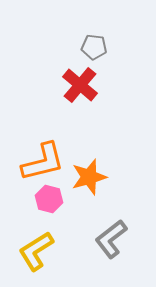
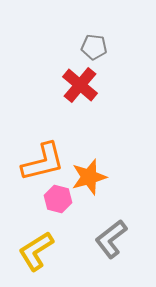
pink hexagon: moved 9 px right
